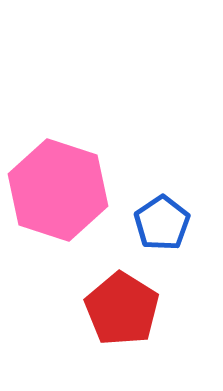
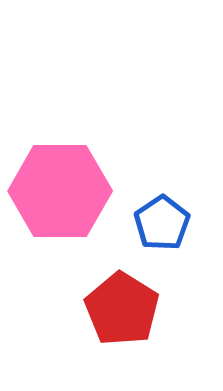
pink hexagon: moved 2 px right, 1 px down; rotated 18 degrees counterclockwise
